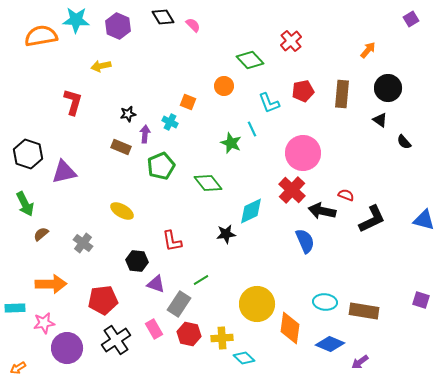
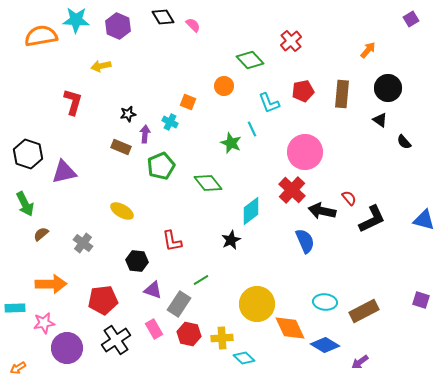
pink circle at (303, 153): moved 2 px right, 1 px up
red semicircle at (346, 195): moved 3 px right, 3 px down; rotated 28 degrees clockwise
cyan diamond at (251, 211): rotated 12 degrees counterclockwise
black star at (226, 234): moved 5 px right, 6 px down; rotated 18 degrees counterclockwise
purple triangle at (156, 284): moved 3 px left, 6 px down
brown rectangle at (364, 311): rotated 36 degrees counterclockwise
orange diamond at (290, 328): rotated 32 degrees counterclockwise
blue diamond at (330, 344): moved 5 px left, 1 px down; rotated 8 degrees clockwise
